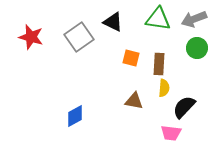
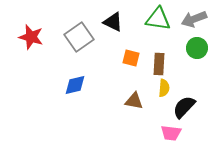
blue diamond: moved 31 px up; rotated 15 degrees clockwise
